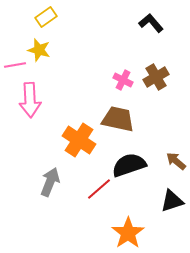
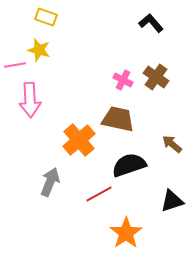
yellow rectangle: rotated 55 degrees clockwise
brown cross: rotated 25 degrees counterclockwise
orange cross: rotated 16 degrees clockwise
brown arrow: moved 4 px left, 17 px up
red line: moved 5 px down; rotated 12 degrees clockwise
orange star: moved 2 px left
